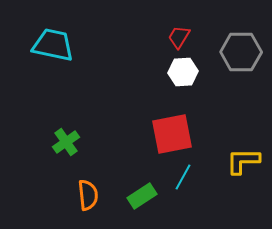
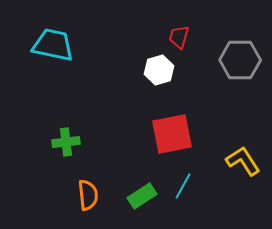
red trapezoid: rotated 15 degrees counterclockwise
gray hexagon: moved 1 px left, 8 px down
white hexagon: moved 24 px left, 2 px up; rotated 12 degrees counterclockwise
green cross: rotated 28 degrees clockwise
yellow L-shape: rotated 57 degrees clockwise
cyan line: moved 9 px down
